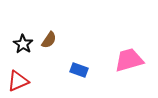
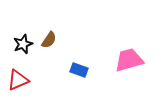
black star: rotated 18 degrees clockwise
red triangle: moved 1 px up
